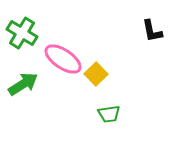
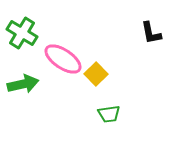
black L-shape: moved 1 px left, 2 px down
green arrow: rotated 20 degrees clockwise
